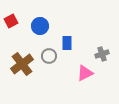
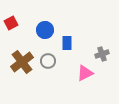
red square: moved 2 px down
blue circle: moved 5 px right, 4 px down
gray circle: moved 1 px left, 5 px down
brown cross: moved 2 px up
